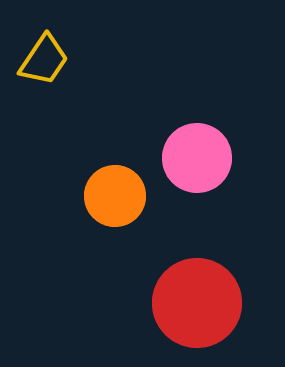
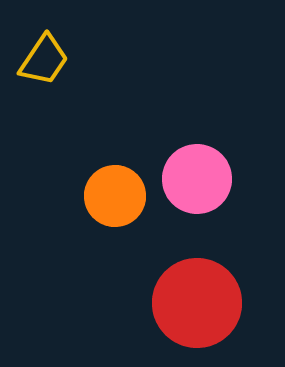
pink circle: moved 21 px down
